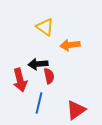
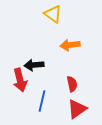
yellow triangle: moved 8 px right, 13 px up
black arrow: moved 4 px left, 1 px down
red semicircle: moved 23 px right, 8 px down
blue line: moved 3 px right, 2 px up
red triangle: moved 1 px right, 1 px up
